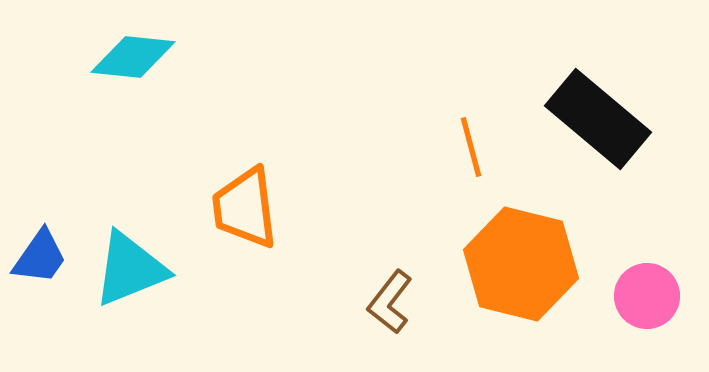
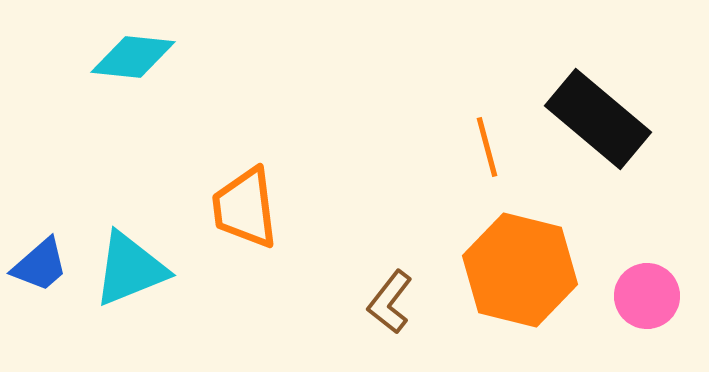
orange line: moved 16 px right
blue trapezoid: moved 8 px down; rotated 14 degrees clockwise
orange hexagon: moved 1 px left, 6 px down
